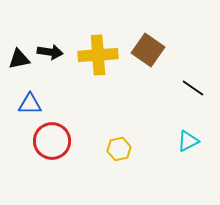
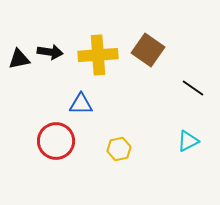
blue triangle: moved 51 px right
red circle: moved 4 px right
